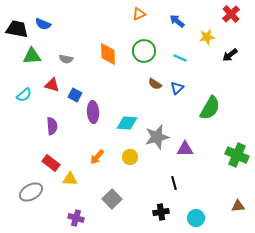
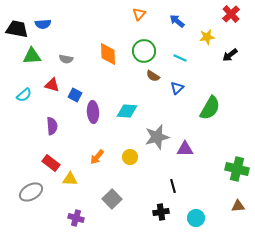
orange triangle: rotated 24 degrees counterclockwise
blue semicircle: rotated 28 degrees counterclockwise
brown semicircle: moved 2 px left, 8 px up
cyan diamond: moved 12 px up
green cross: moved 14 px down; rotated 10 degrees counterclockwise
black line: moved 1 px left, 3 px down
